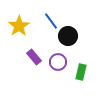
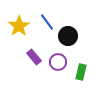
blue line: moved 4 px left, 1 px down
